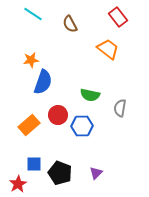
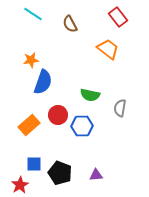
purple triangle: moved 2 px down; rotated 40 degrees clockwise
red star: moved 2 px right, 1 px down
